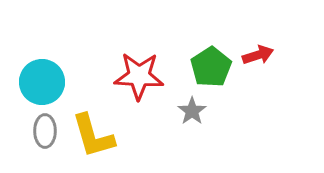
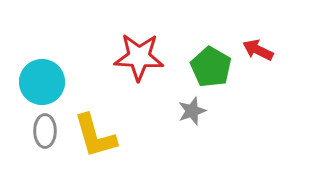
red arrow: moved 5 px up; rotated 136 degrees counterclockwise
green pentagon: rotated 9 degrees counterclockwise
red star: moved 19 px up
gray star: rotated 16 degrees clockwise
yellow L-shape: moved 2 px right
